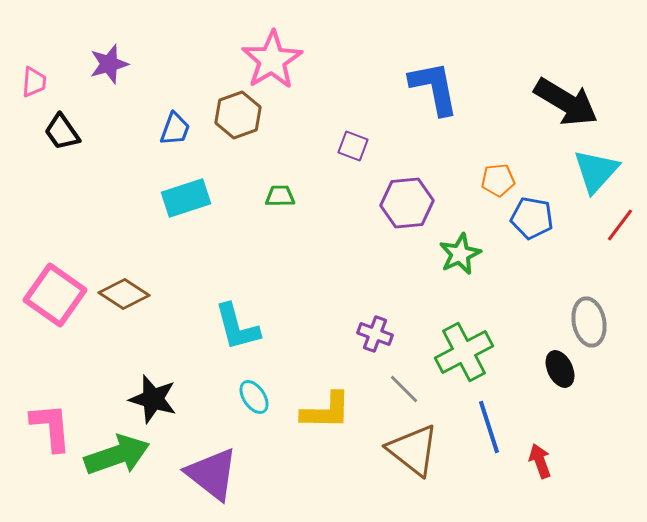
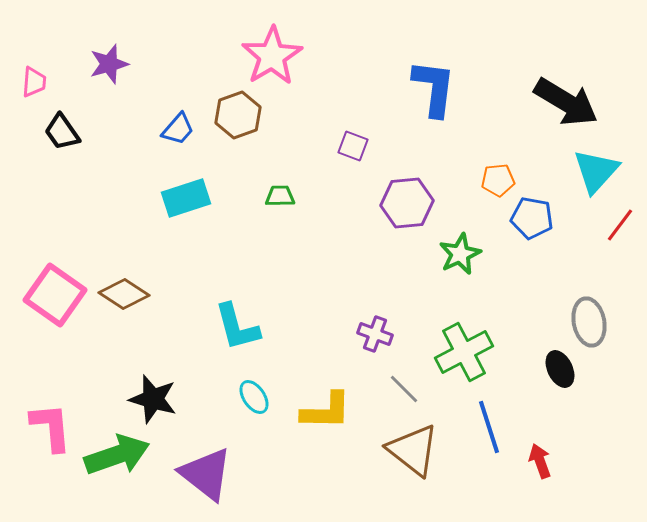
pink star: moved 4 px up
blue L-shape: rotated 18 degrees clockwise
blue trapezoid: moved 3 px right; rotated 21 degrees clockwise
purple triangle: moved 6 px left
